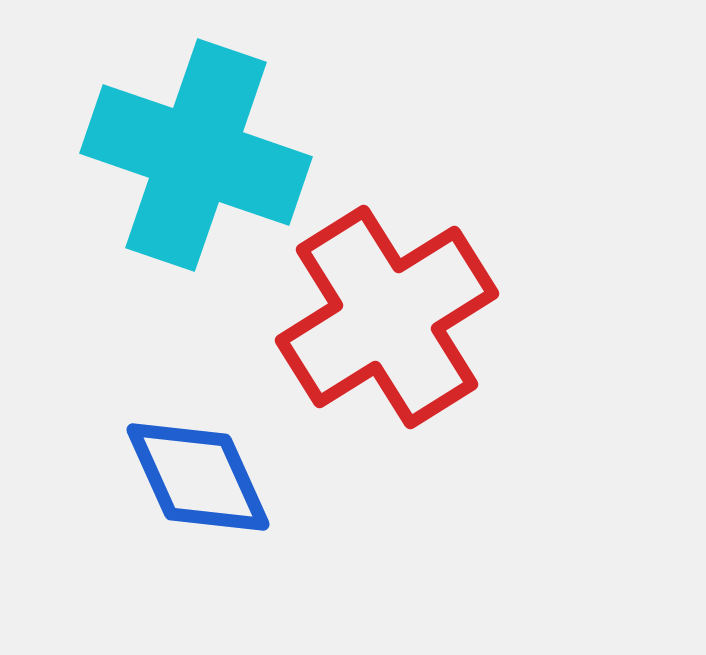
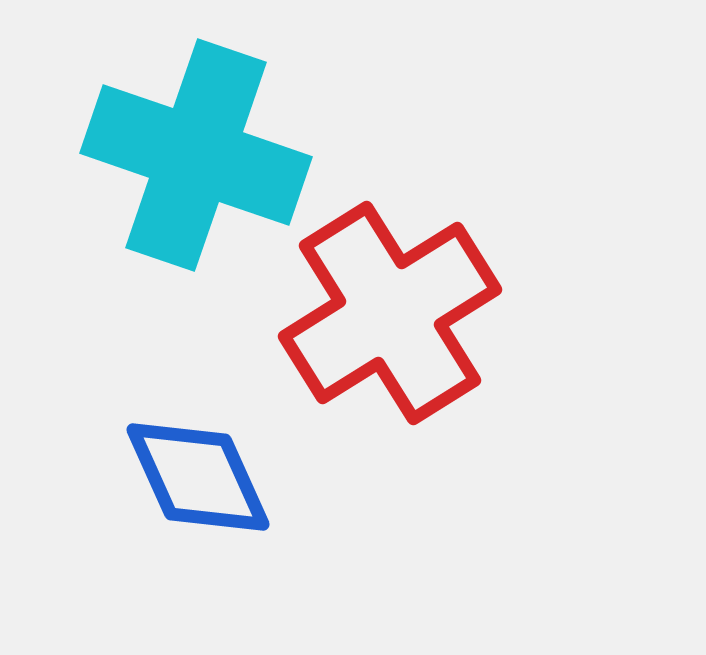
red cross: moved 3 px right, 4 px up
